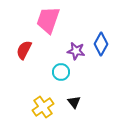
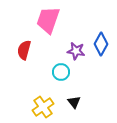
red semicircle: rotated 12 degrees counterclockwise
